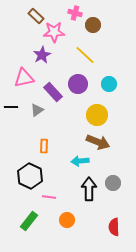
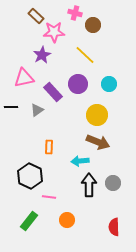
orange rectangle: moved 5 px right, 1 px down
black arrow: moved 4 px up
